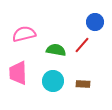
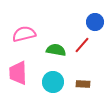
cyan circle: moved 1 px down
